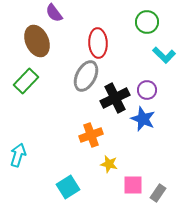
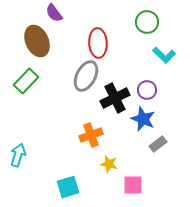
cyan square: rotated 15 degrees clockwise
gray rectangle: moved 49 px up; rotated 18 degrees clockwise
